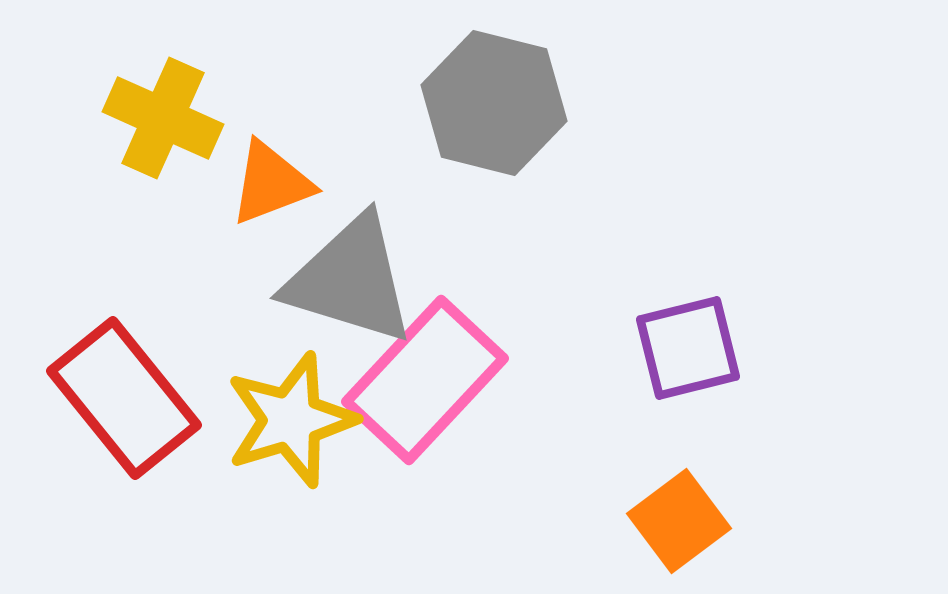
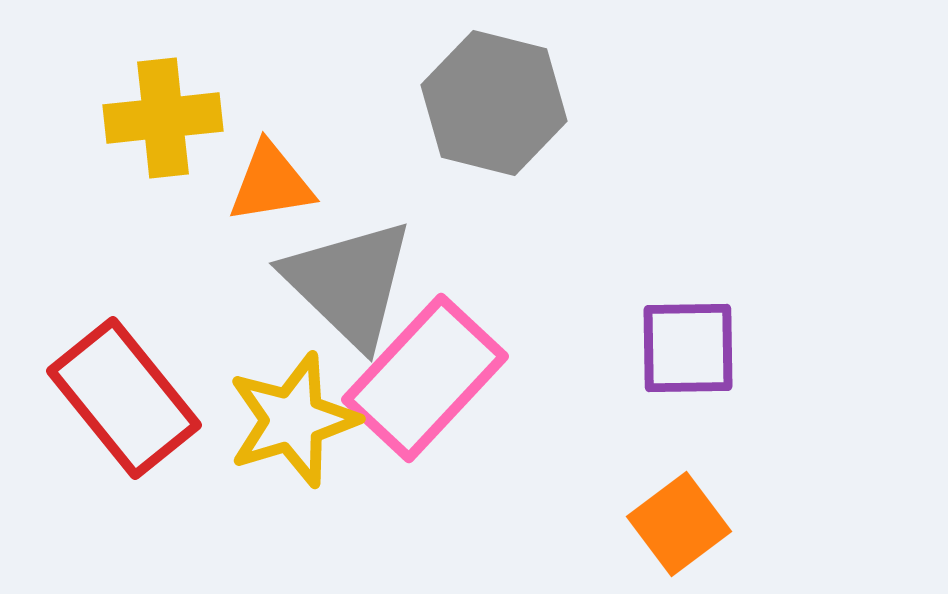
yellow cross: rotated 30 degrees counterclockwise
orange triangle: rotated 12 degrees clockwise
gray triangle: moved 1 px left, 3 px down; rotated 27 degrees clockwise
purple square: rotated 13 degrees clockwise
pink rectangle: moved 2 px up
yellow star: moved 2 px right
orange square: moved 3 px down
